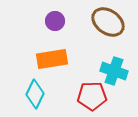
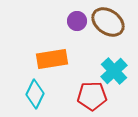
purple circle: moved 22 px right
cyan cross: rotated 28 degrees clockwise
